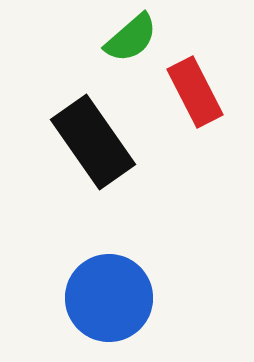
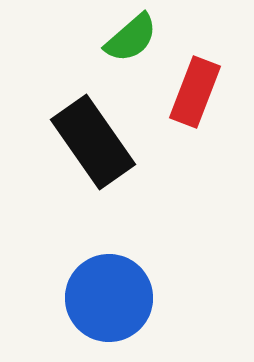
red rectangle: rotated 48 degrees clockwise
